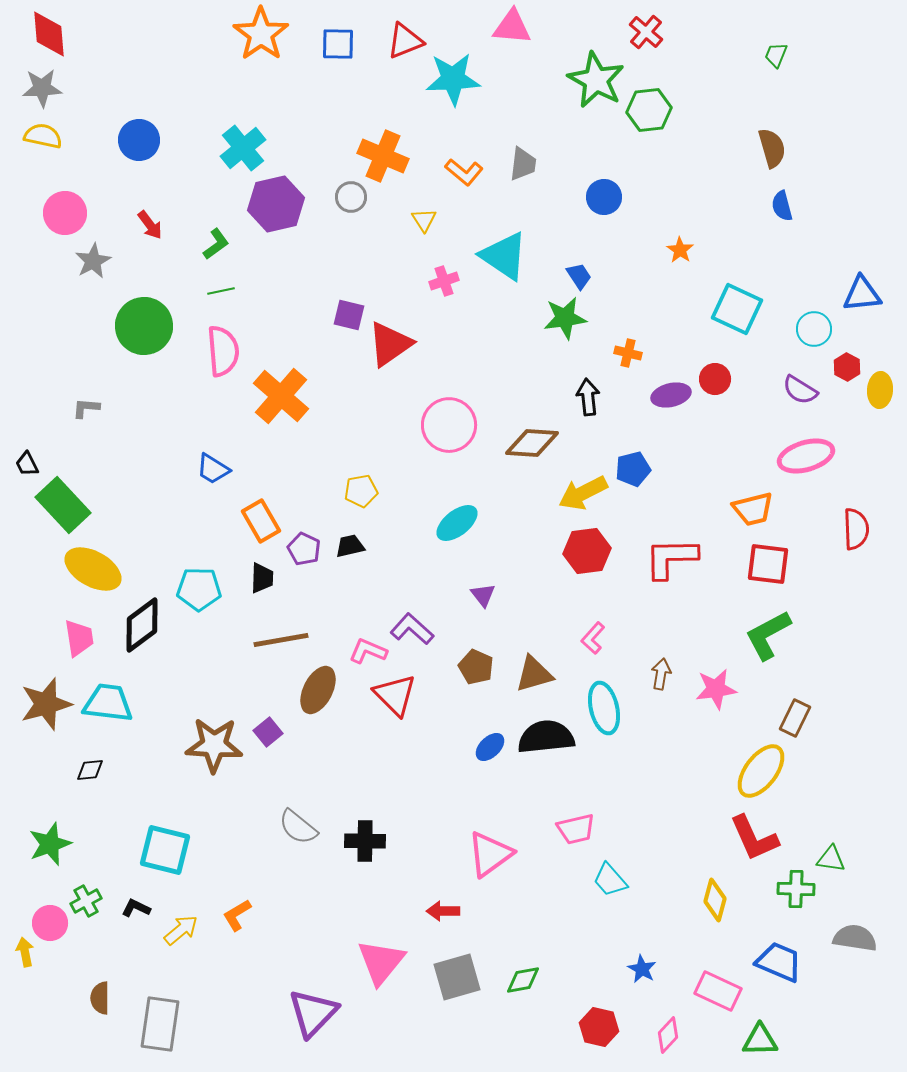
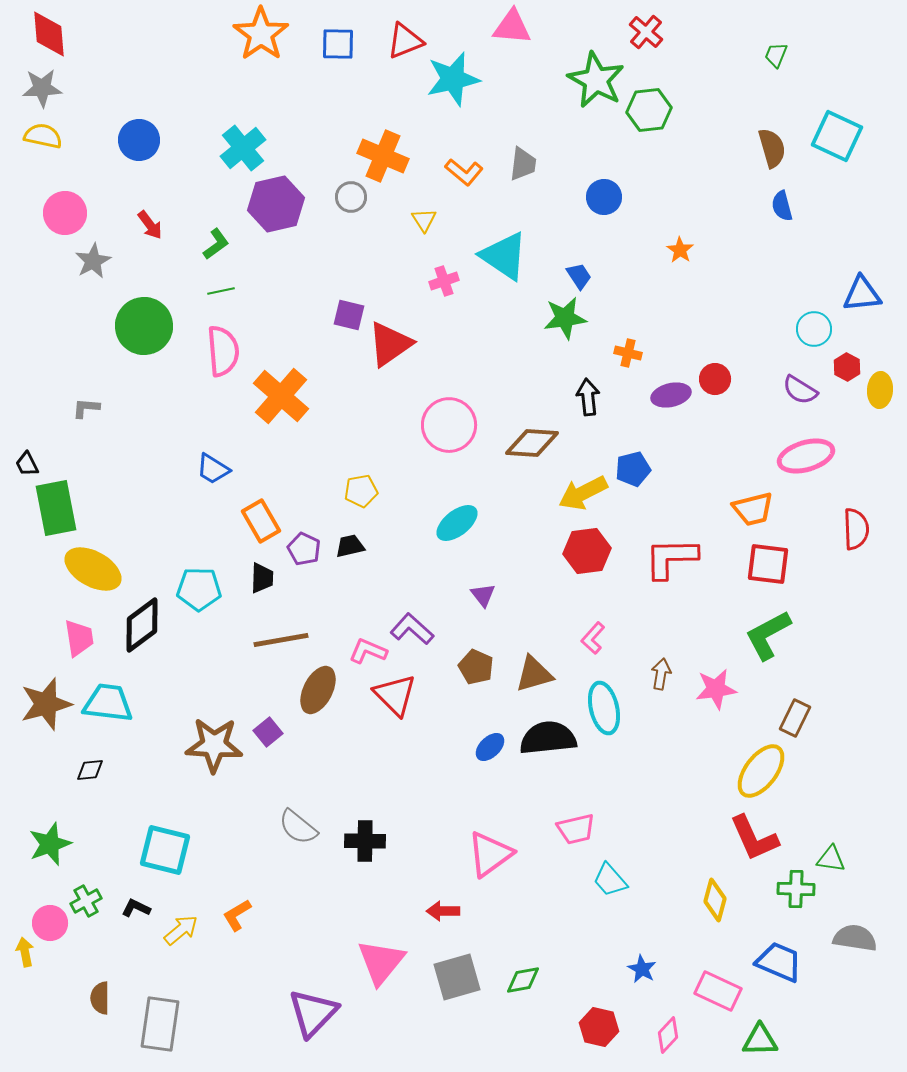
cyan star at (453, 79): rotated 10 degrees counterclockwise
cyan square at (737, 309): moved 100 px right, 173 px up
green rectangle at (63, 505): moved 7 px left, 3 px down; rotated 32 degrees clockwise
black semicircle at (546, 737): moved 2 px right, 1 px down
